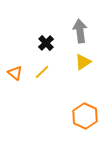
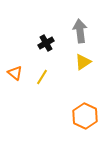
black cross: rotated 14 degrees clockwise
yellow line: moved 5 px down; rotated 14 degrees counterclockwise
